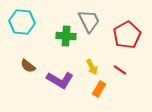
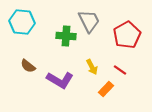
orange rectangle: moved 7 px right; rotated 14 degrees clockwise
